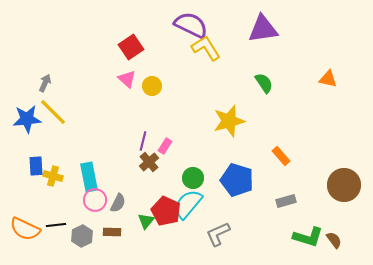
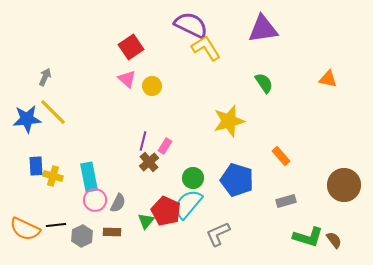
gray arrow: moved 6 px up
